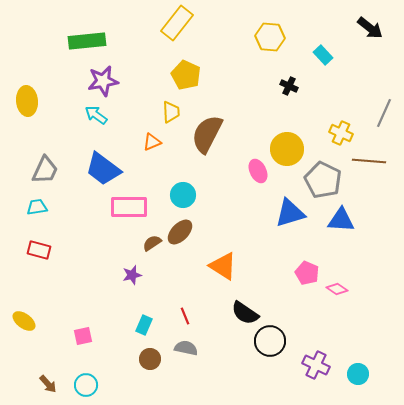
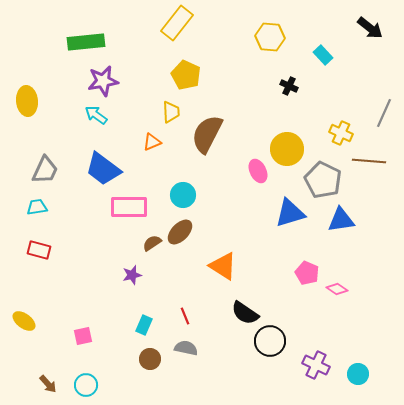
green rectangle at (87, 41): moved 1 px left, 1 px down
blue triangle at (341, 220): rotated 12 degrees counterclockwise
